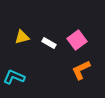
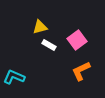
yellow triangle: moved 18 px right, 10 px up
white rectangle: moved 2 px down
orange L-shape: moved 1 px down
